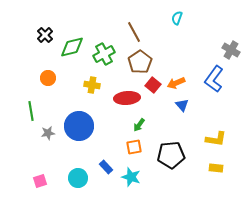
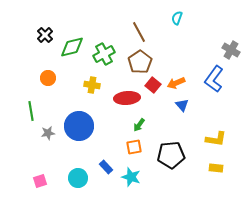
brown line: moved 5 px right
